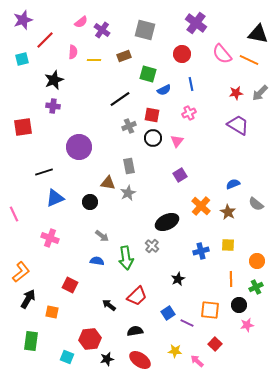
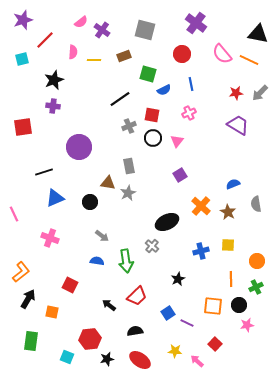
gray semicircle at (256, 204): rotated 42 degrees clockwise
green arrow at (126, 258): moved 3 px down
orange square at (210, 310): moved 3 px right, 4 px up
